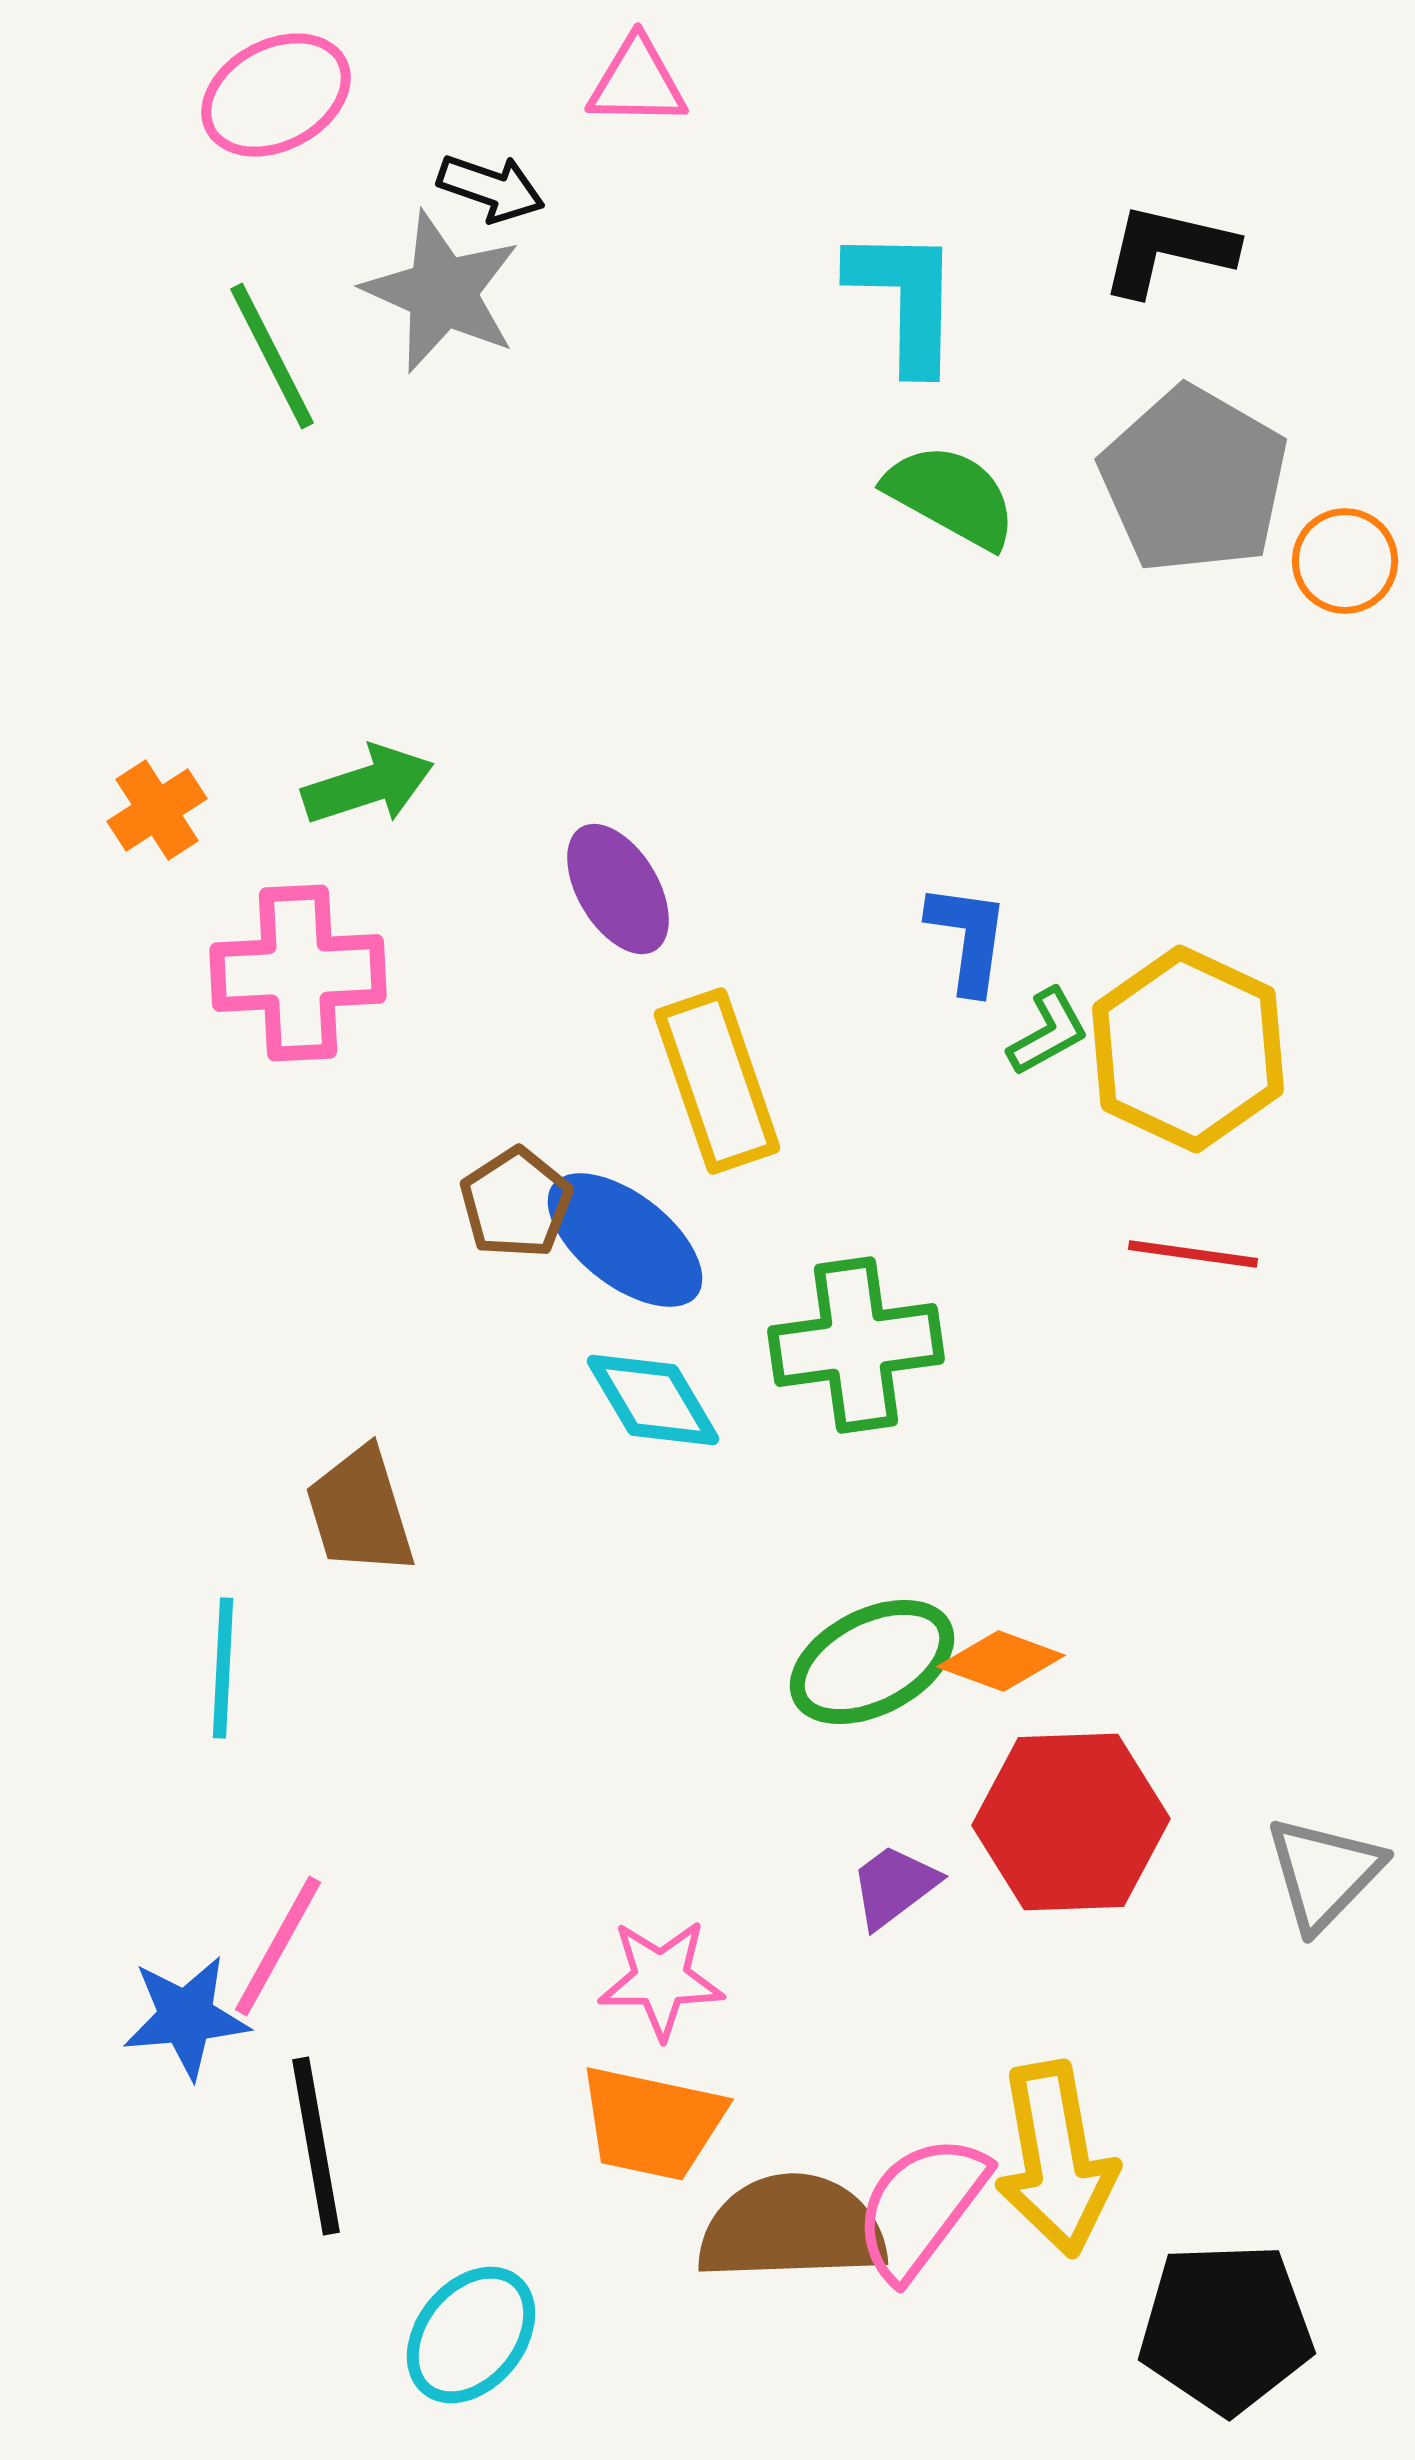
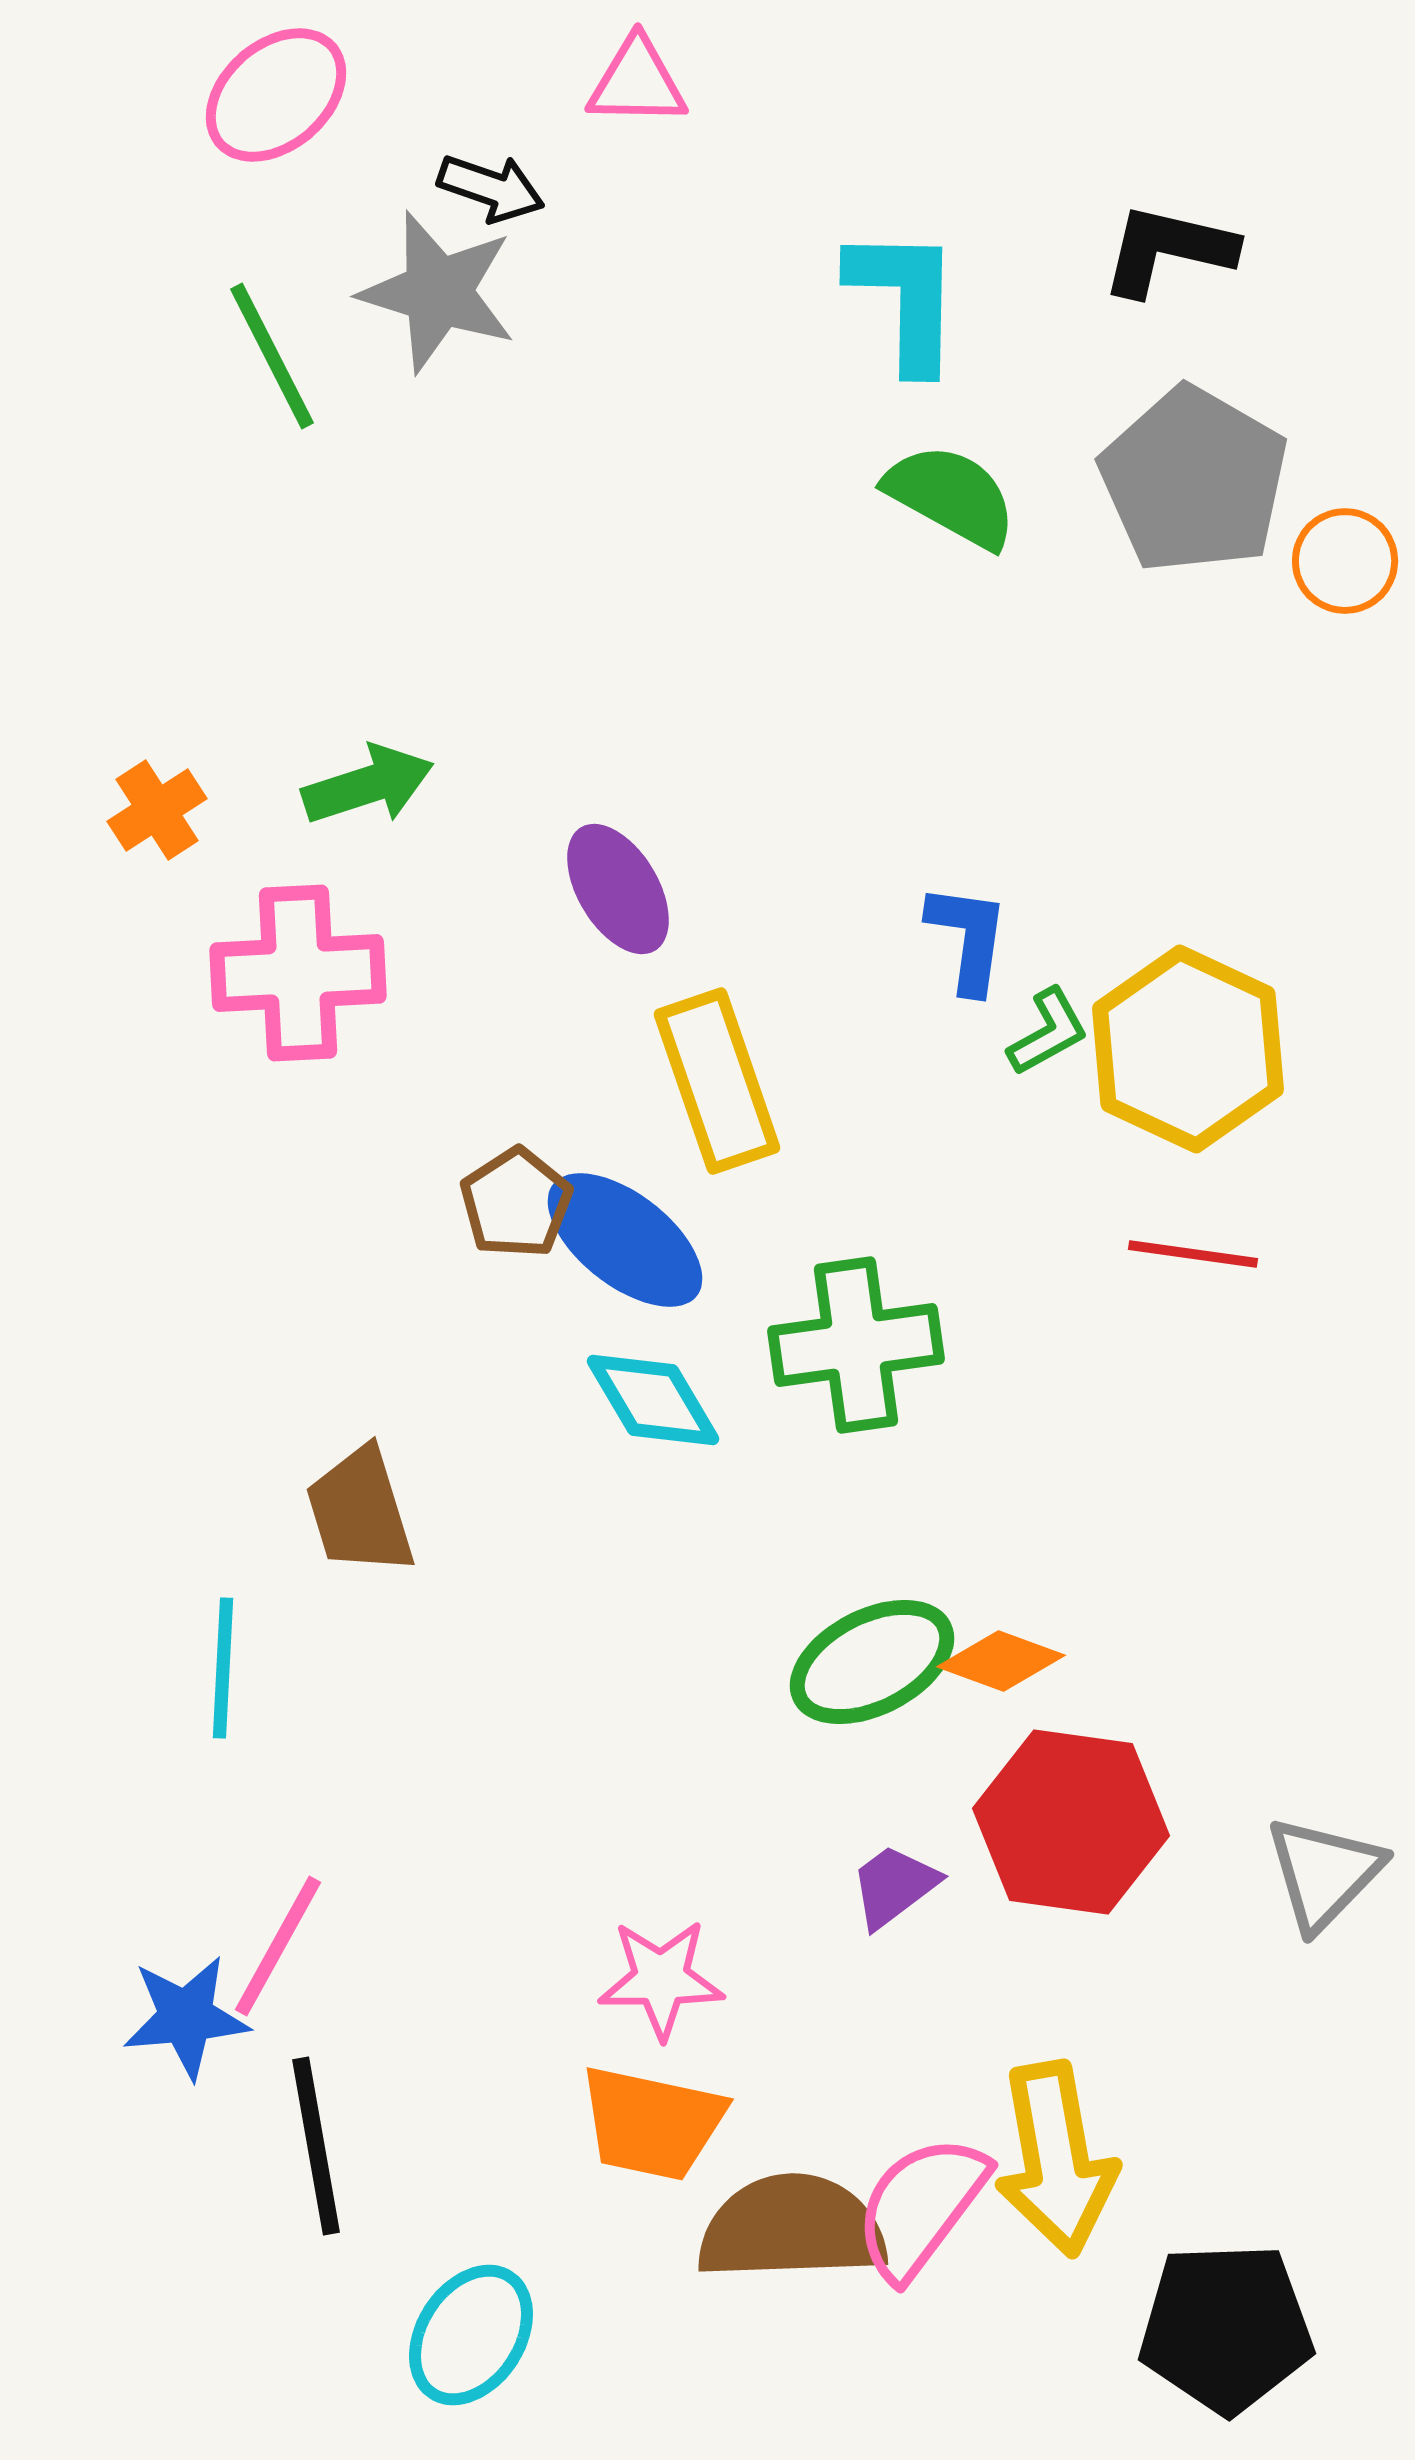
pink ellipse: rotated 13 degrees counterclockwise
gray star: moved 4 px left; rotated 7 degrees counterclockwise
red hexagon: rotated 10 degrees clockwise
cyan ellipse: rotated 6 degrees counterclockwise
